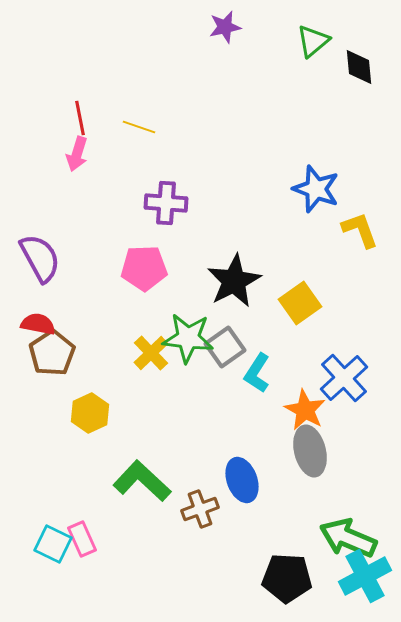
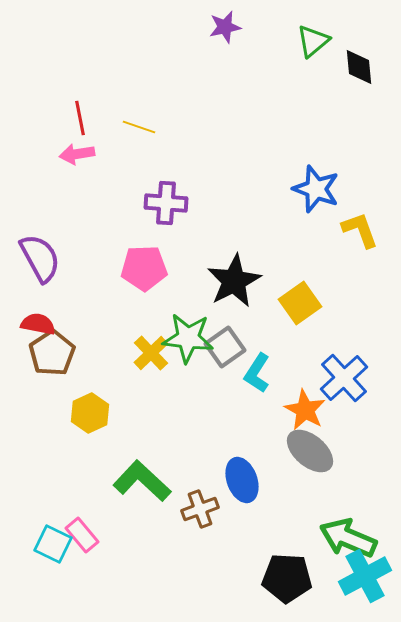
pink arrow: rotated 64 degrees clockwise
gray ellipse: rotated 36 degrees counterclockwise
pink rectangle: moved 4 px up; rotated 16 degrees counterclockwise
